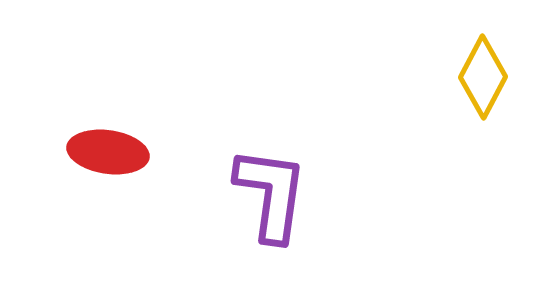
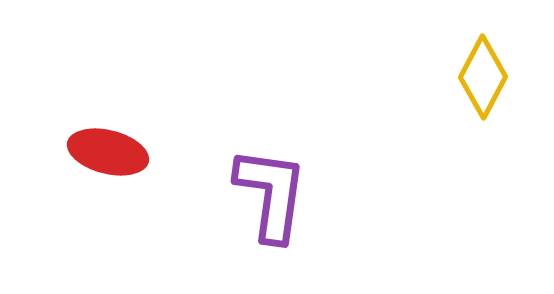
red ellipse: rotated 6 degrees clockwise
